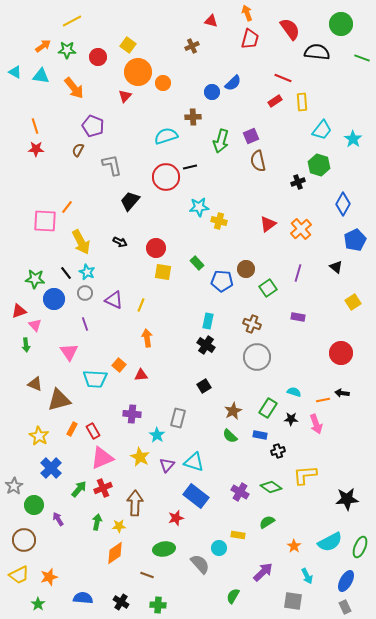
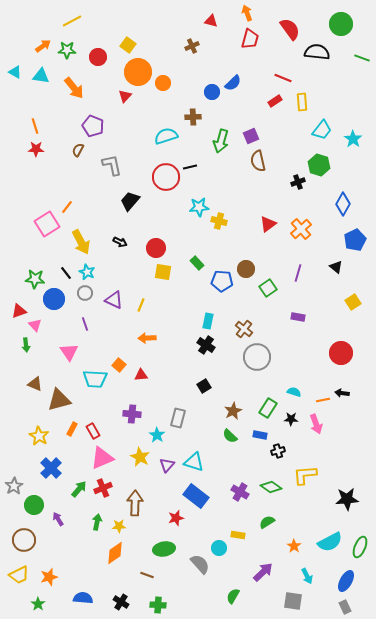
pink square at (45, 221): moved 2 px right, 3 px down; rotated 35 degrees counterclockwise
brown cross at (252, 324): moved 8 px left, 5 px down; rotated 18 degrees clockwise
orange arrow at (147, 338): rotated 84 degrees counterclockwise
